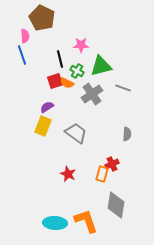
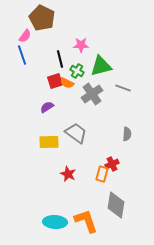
pink semicircle: rotated 40 degrees clockwise
yellow rectangle: moved 6 px right, 16 px down; rotated 66 degrees clockwise
cyan ellipse: moved 1 px up
